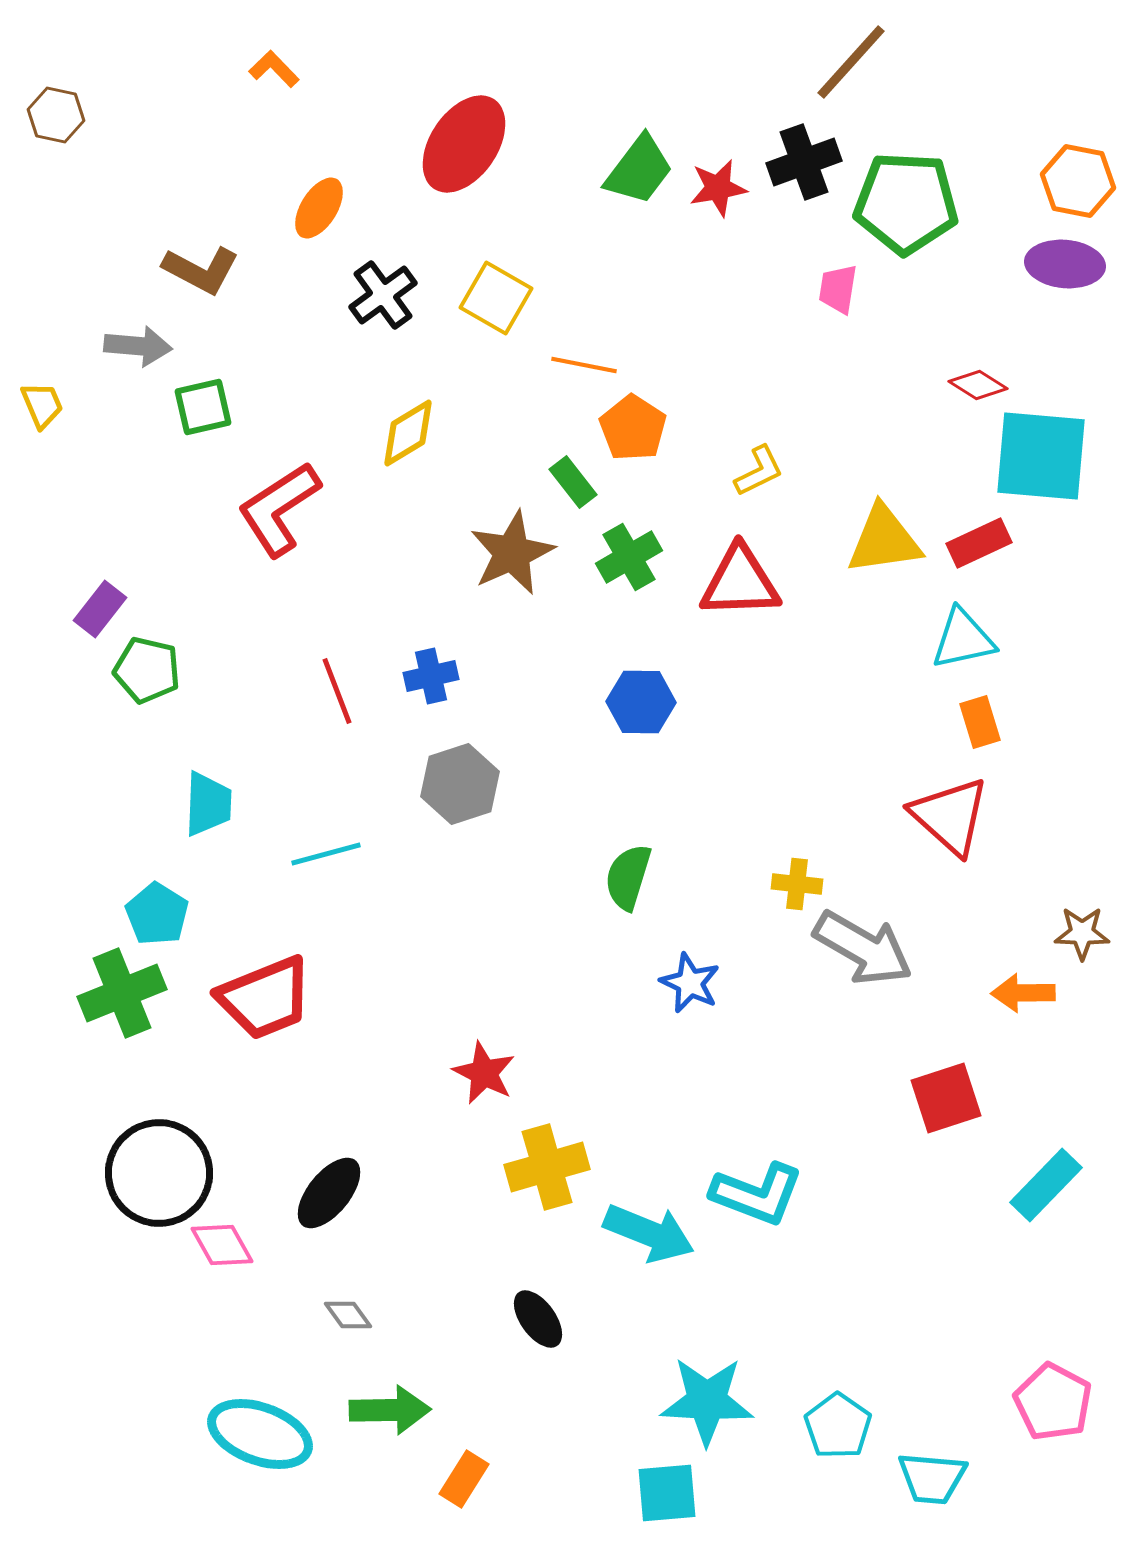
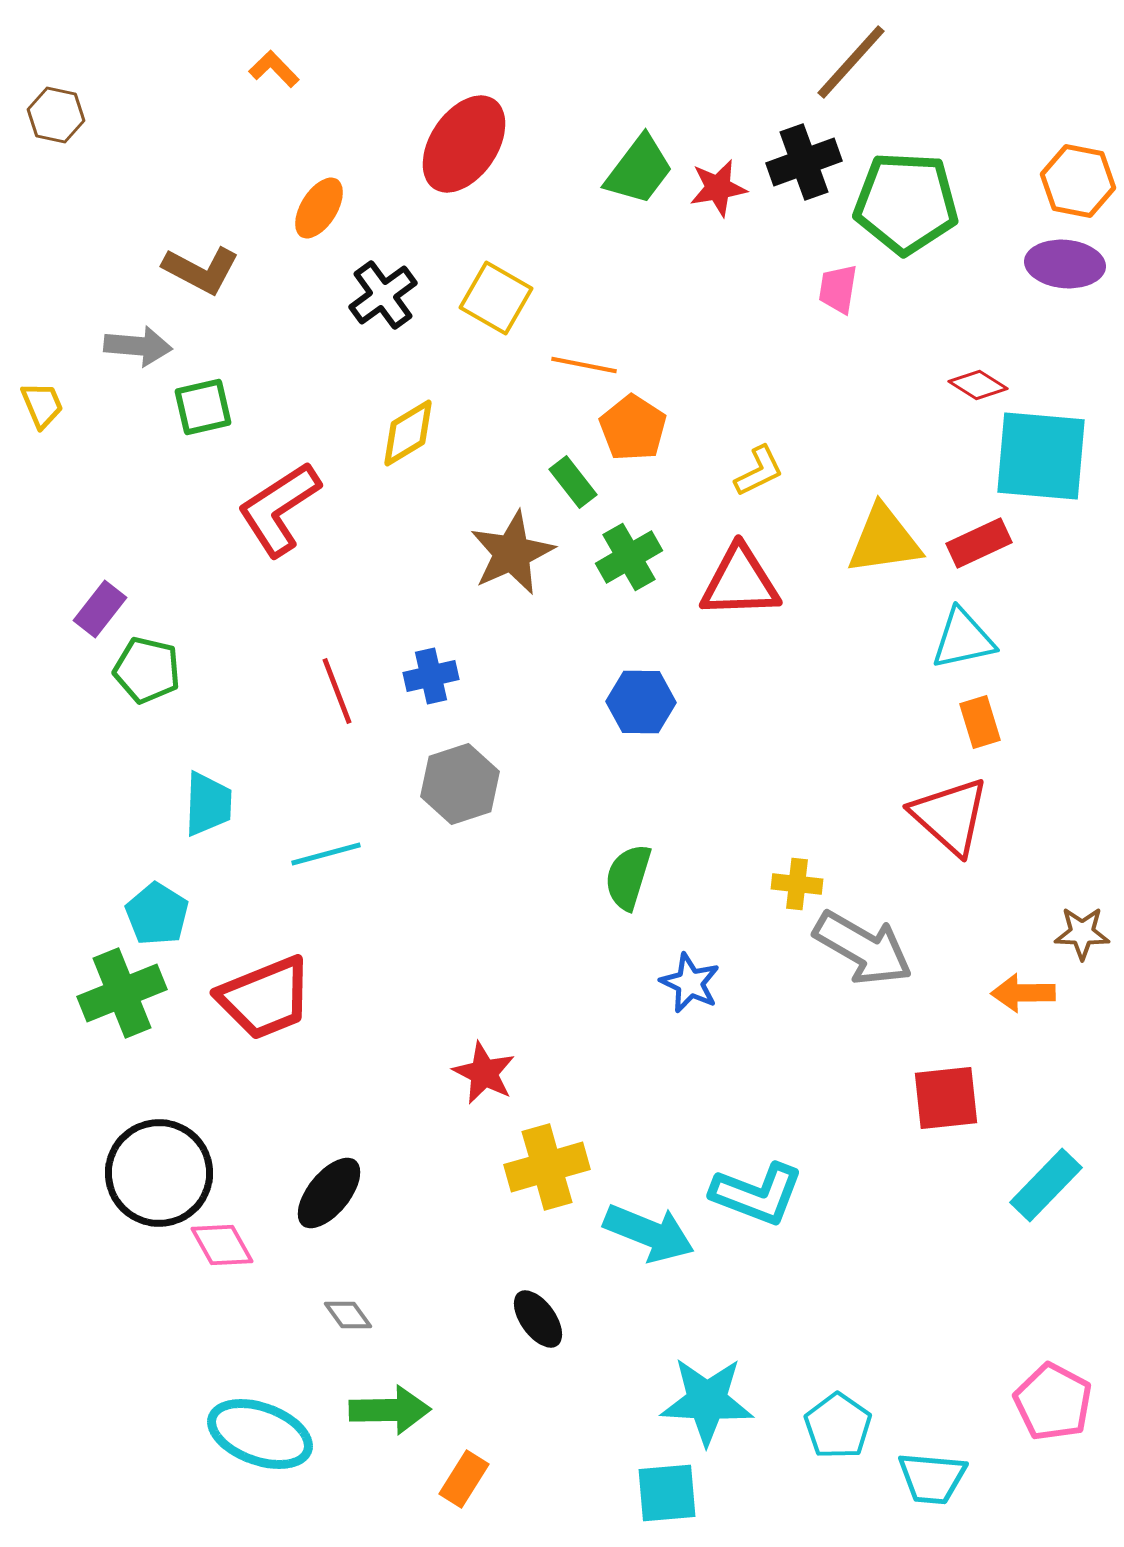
red square at (946, 1098): rotated 12 degrees clockwise
